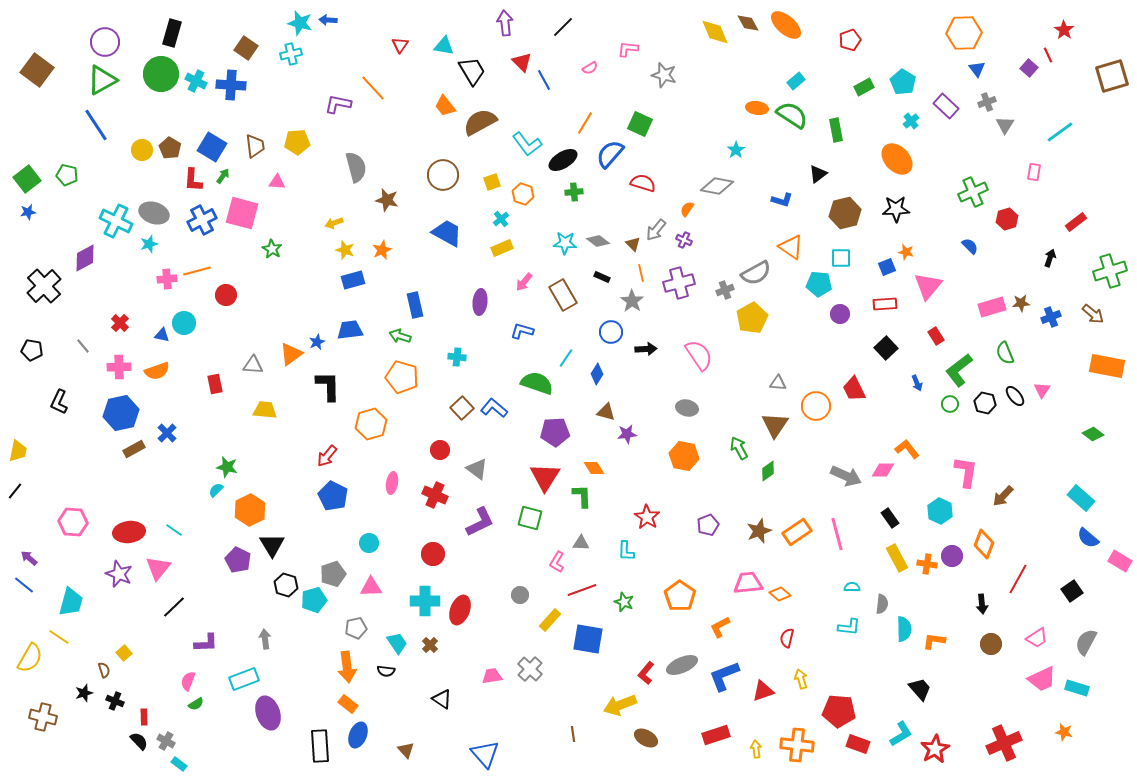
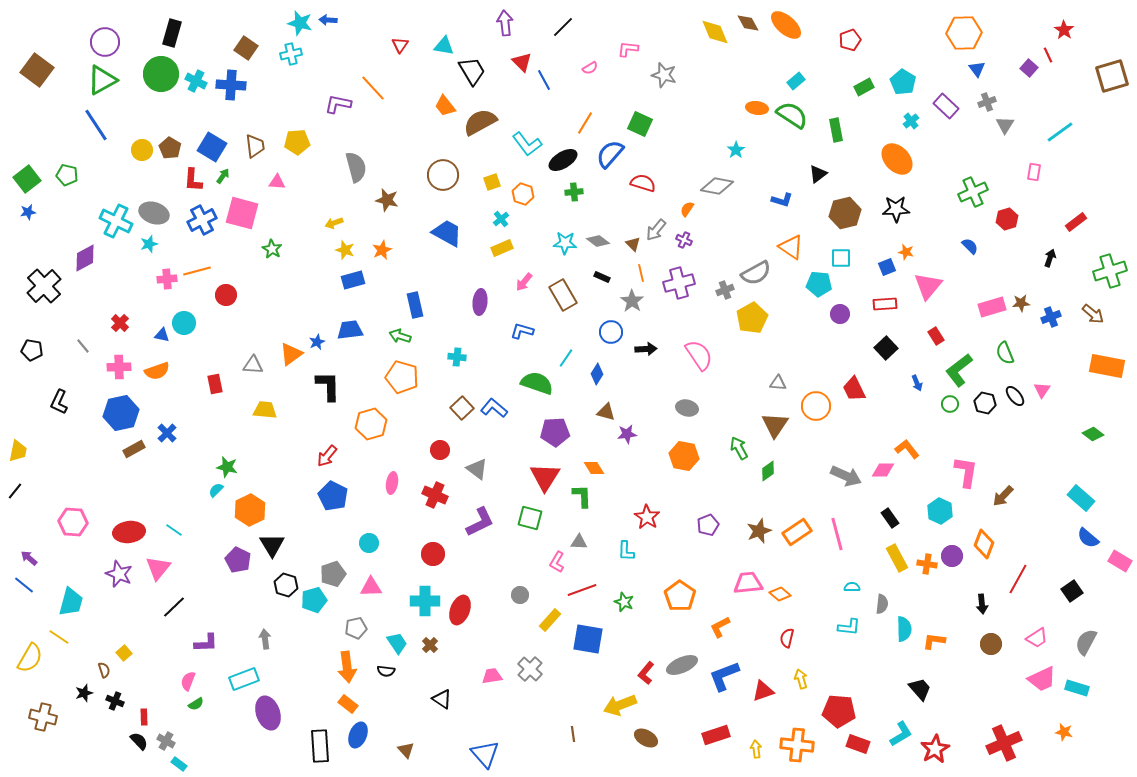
gray triangle at (581, 543): moved 2 px left, 1 px up
